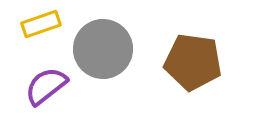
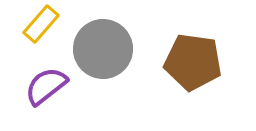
yellow rectangle: rotated 30 degrees counterclockwise
